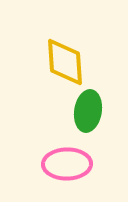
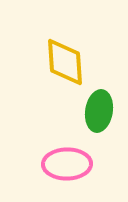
green ellipse: moved 11 px right
